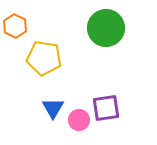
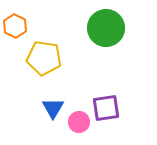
pink circle: moved 2 px down
